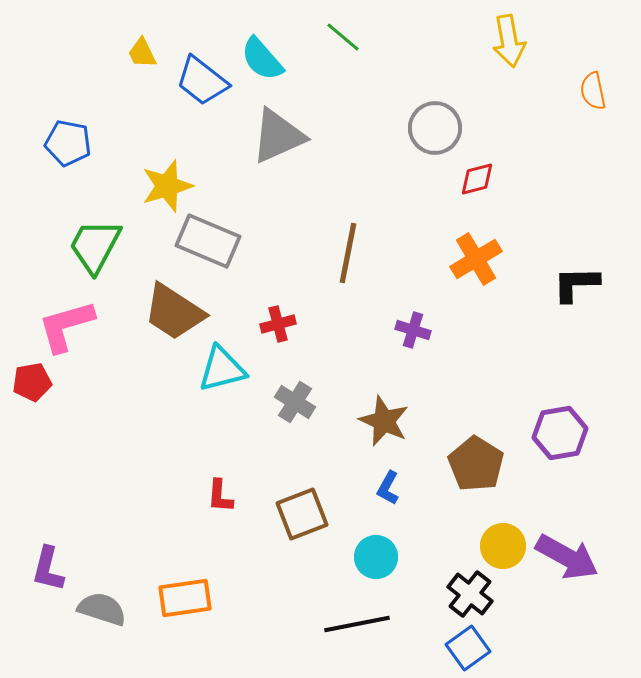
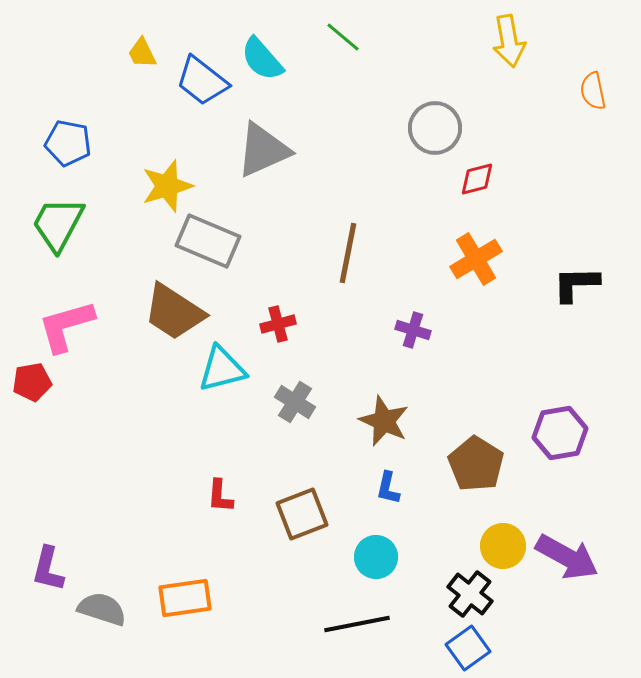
gray triangle: moved 15 px left, 14 px down
green trapezoid: moved 37 px left, 22 px up
blue L-shape: rotated 16 degrees counterclockwise
